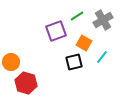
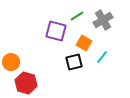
purple square: rotated 35 degrees clockwise
